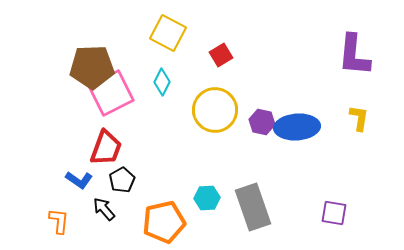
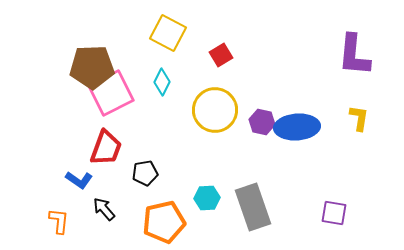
black pentagon: moved 23 px right, 7 px up; rotated 20 degrees clockwise
